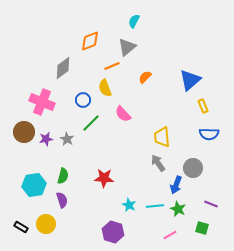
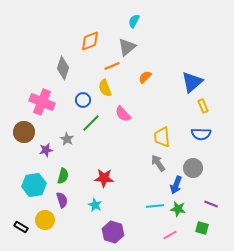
gray diamond: rotated 35 degrees counterclockwise
blue triangle: moved 2 px right, 2 px down
blue semicircle: moved 8 px left
purple star: moved 11 px down
cyan star: moved 34 px left
green star: rotated 14 degrees counterclockwise
yellow circle: moved 1 px left, 4 px up
